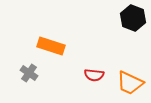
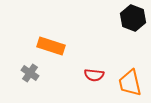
gray cross: moved 1 px right
orange trapezoid: rotated 52 degrees clockwise
